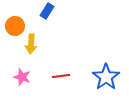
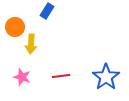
orange circle: moved 1 px down
